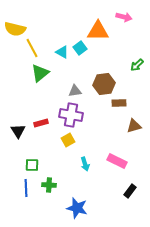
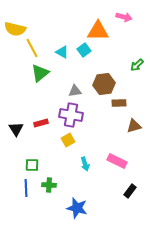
cyan square: moved 4 px right, 2 px down
black triangle: moved 2 px left, 2 px up
